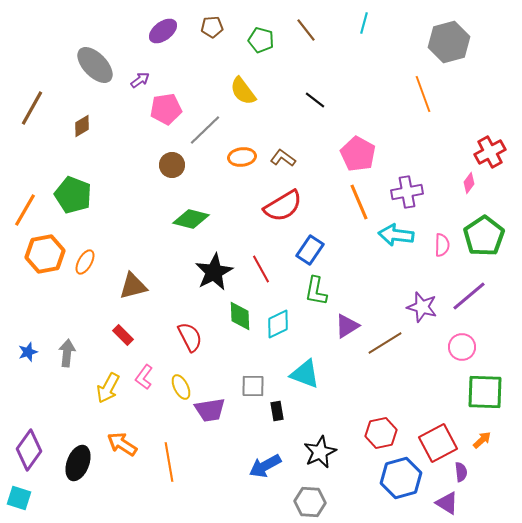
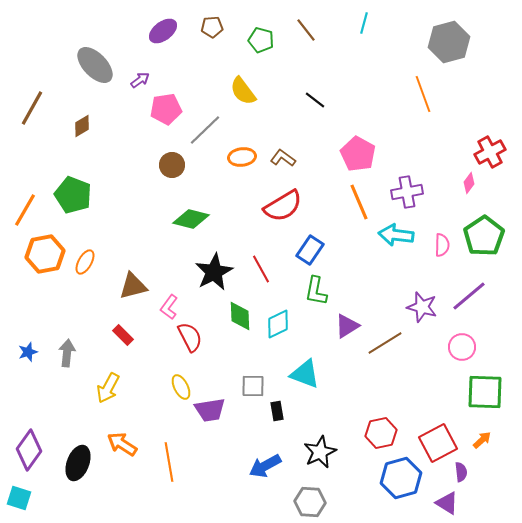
pink L-shape at (144, 377): moved 25 px right, 70 px up
